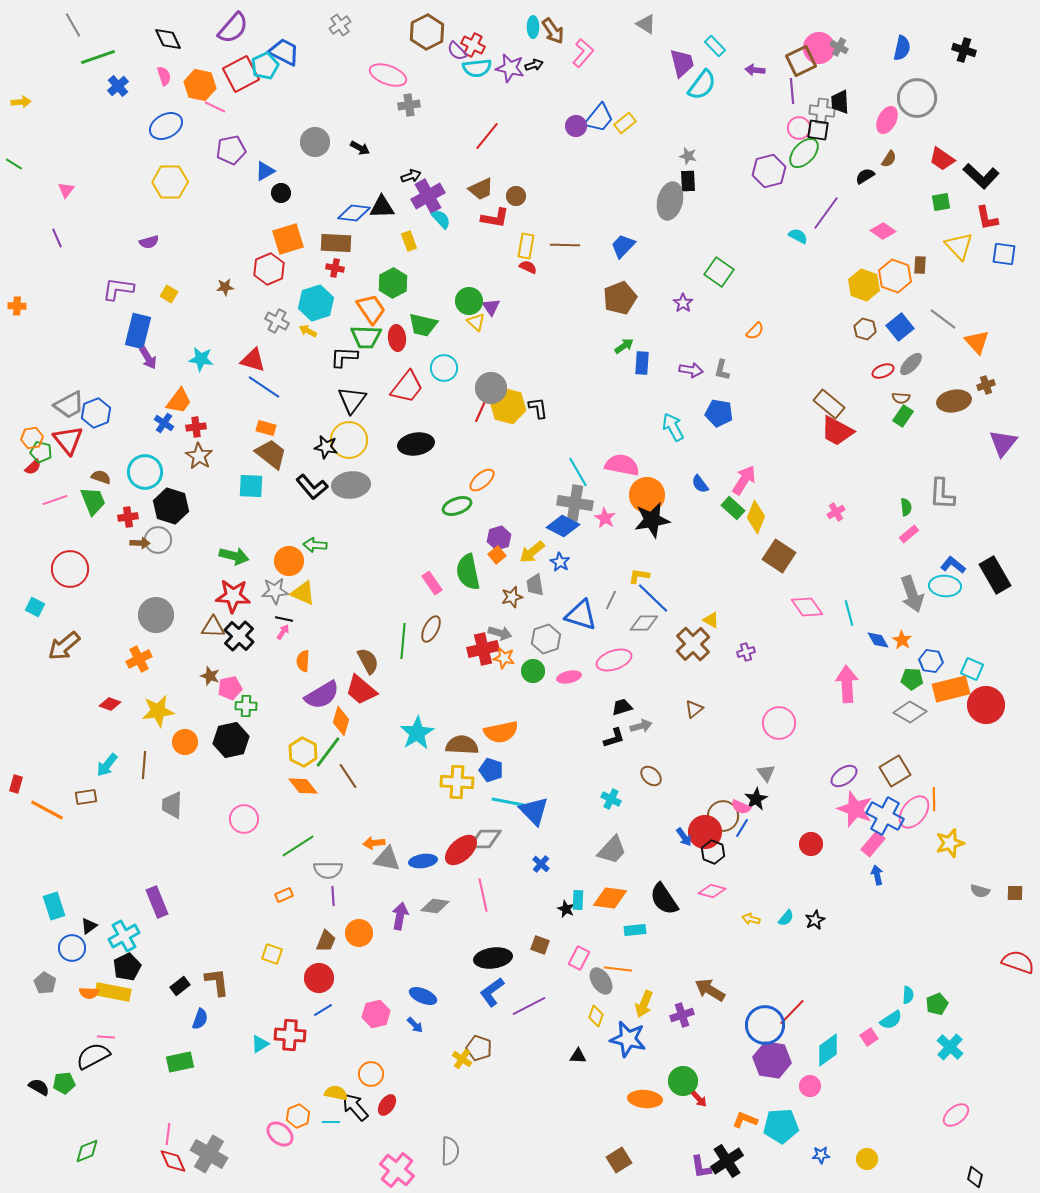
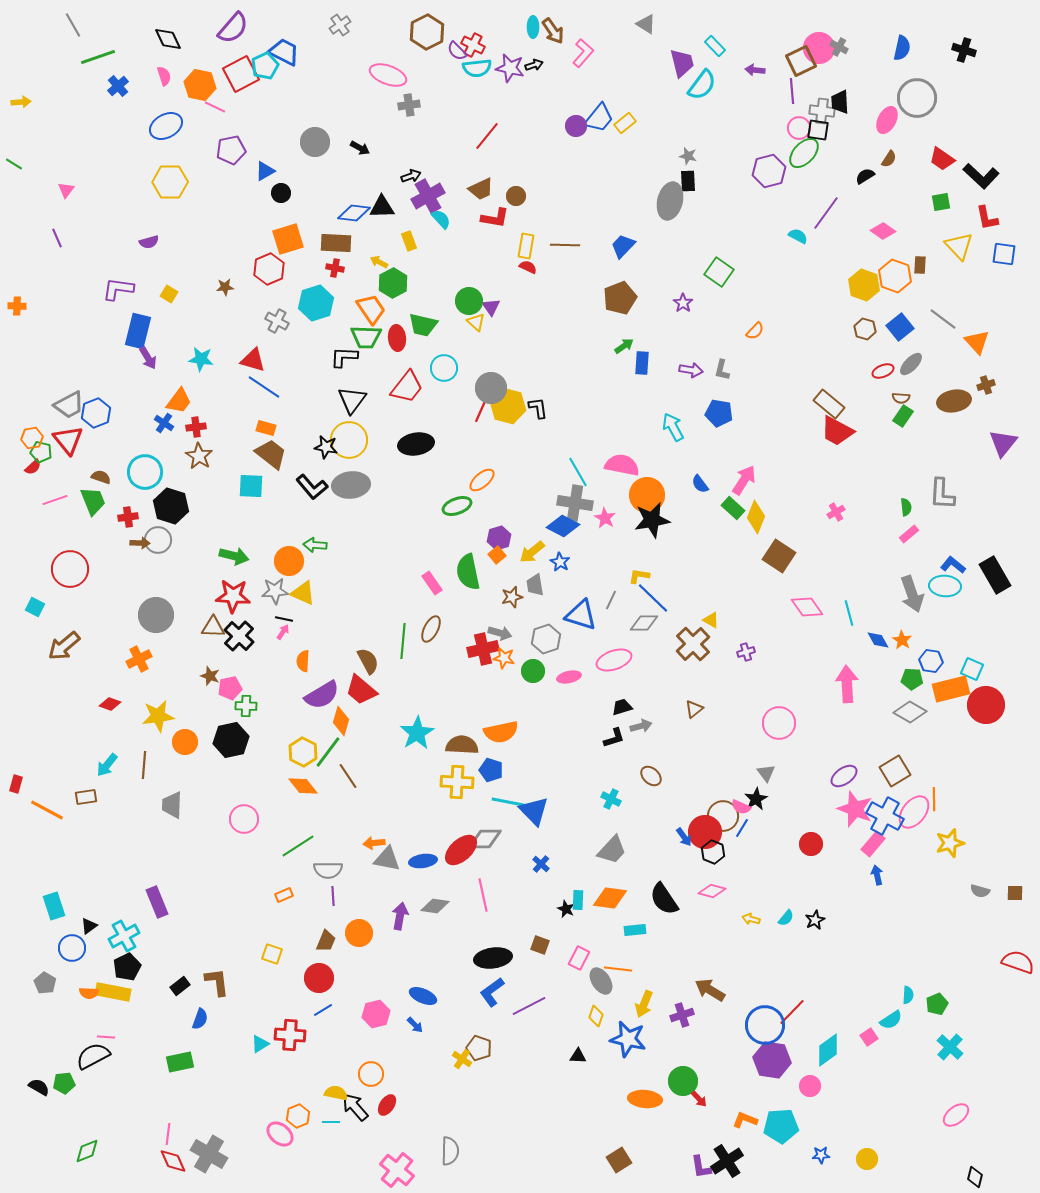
yellow arrow at (308, 331): moved 71 px right, 69 px up
yellow star at (158, 711): moved 5 px down
